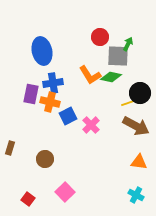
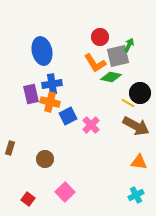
green arrow: moved 1 px right, 1 px down
gray square: rotated 15 degrees counterclockwise
orange L-shape: moved 5 px right, 12 px up
blue cross: moved 1 px left, 1 px down
purple rectangle: rotated 24 degrees counterclockwise
yellow line: rotated 48 degrees clockwise
cyan cross: rotated 35 degrees clockwise
